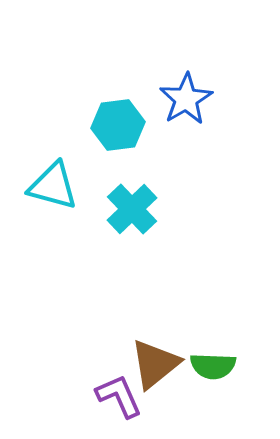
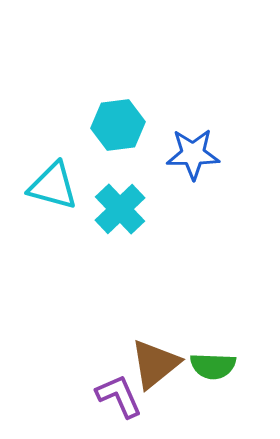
blue star: moved 7 px right, 55 px down; rotated 30 degrees clockwise
cyan cross: moved 12 px left
